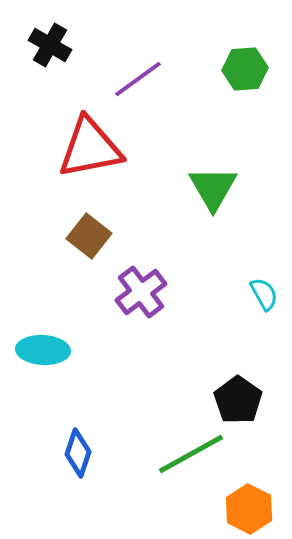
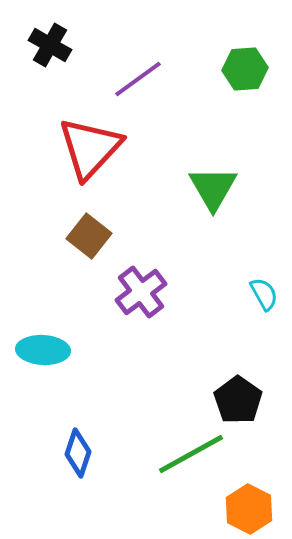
red triangle: rotated 36 degrees counterclockwise
